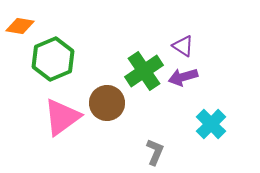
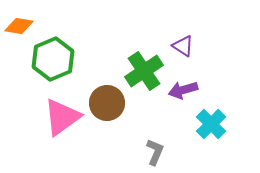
orange diamond: moved 1 px left
purple arrow: moved 13 px down
